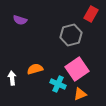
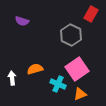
purple semicircle: moved 2 px right, 1 px down
gray hexagon: rotated 20 degrees counterclockwise
